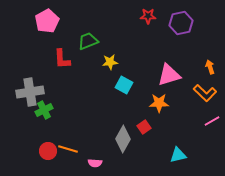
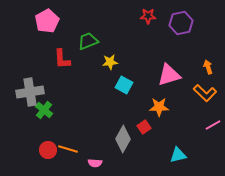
orange arrow: moved 2 px left
orange star: moved 4 px down
green cross: rotated 24 degrees counterclockwise
pink line: moved 1 px right, 4 px down
red circle: moved 1 px up
